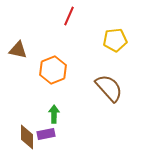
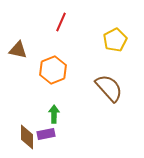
red line: moved 8 px left, 6 px down
yellow pentagon: rotated 20 degrees counterclockwise
